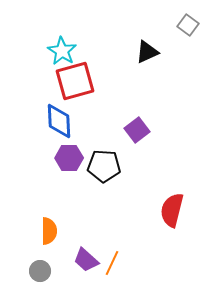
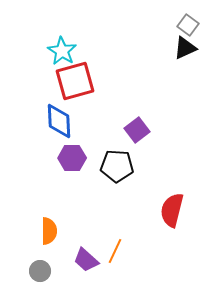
black triangle: moved 38 px right, 4 px up
purple hexagon: moved 3 px right
black pentagon: moved 13 px right
orange line: moved 3 px right, 12 px up
